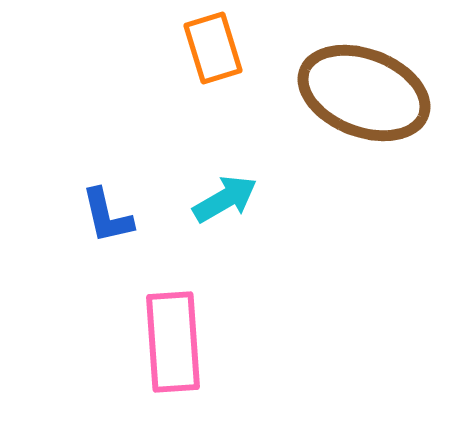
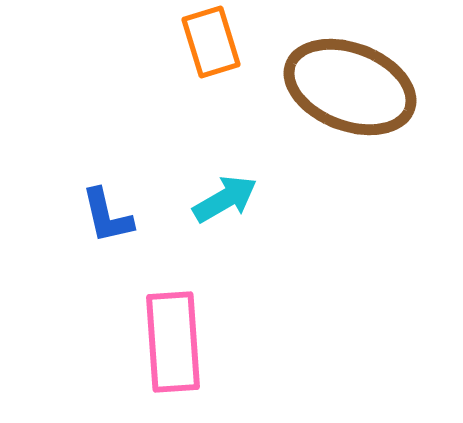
orange rectangle: moved 2 px left, 6 px up
brown ellipse: moved 14 px left, 6 px up
